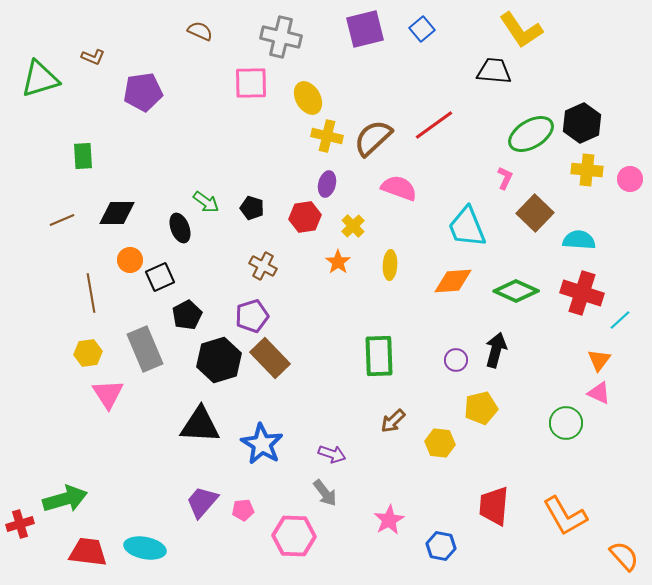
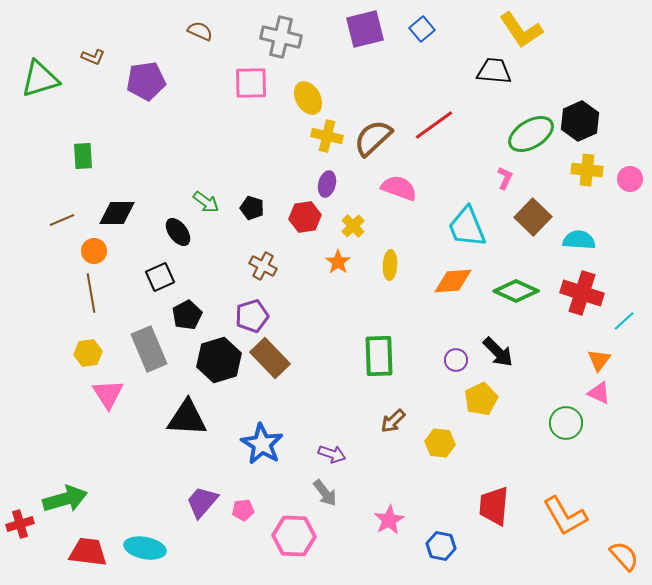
purple pentagon at (143, 92): moved 3 px right, 11 px up
black hexagon at (582, 123): moved 2 px left, 2 px up
brown square at (535, 213): moved 2 px left, 4 px down
black ellipse at (180, 228): moved 2 px left, 4 px down; rotated 16 degrees counterclockwise
orange circle at (130, 260): moved 36 px left, 9 px up
cyan line at (620, 320): moved 4 px right, 1 px down
gray rectangle at (145, 349): moved 4 px right
black arrow at (496, 350): moved 2 px right, 2 px down; rotated 120 degrees clockwise
yellow pentagon at (481, 408): moved 9 px up; rotated 12 degrees counterclockwise
black triangle at (200, 425): moved 13 px left, 7 px up
